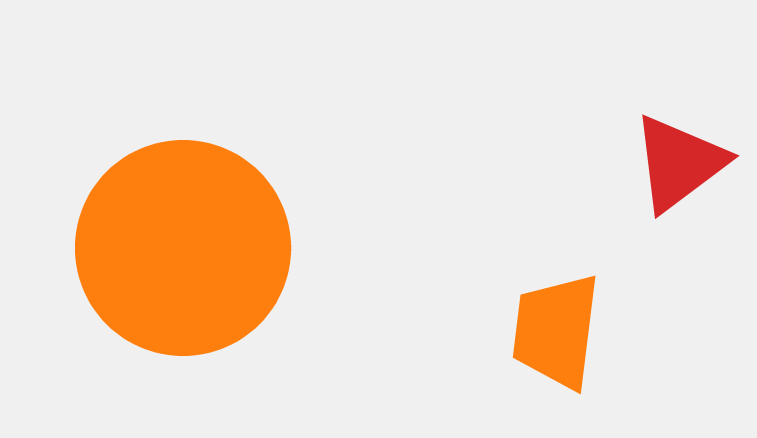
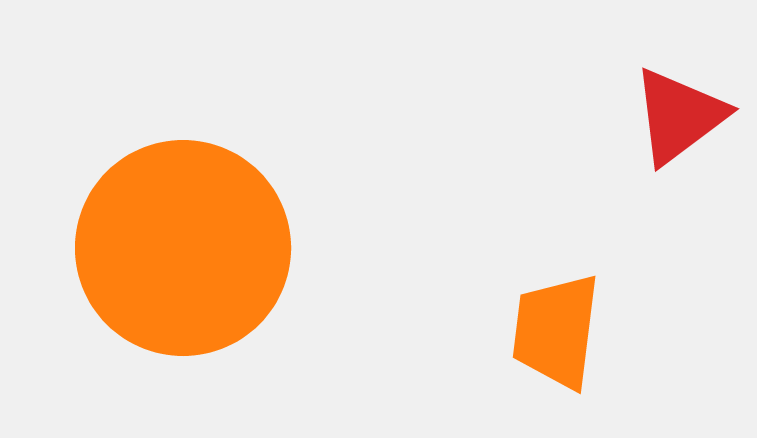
red triangle: moved 47 px up
